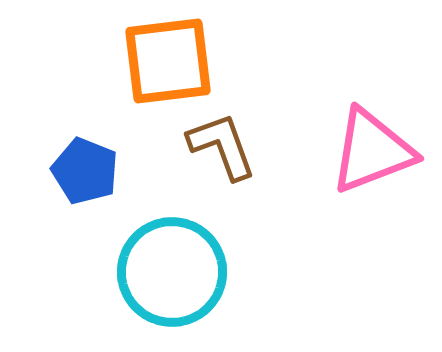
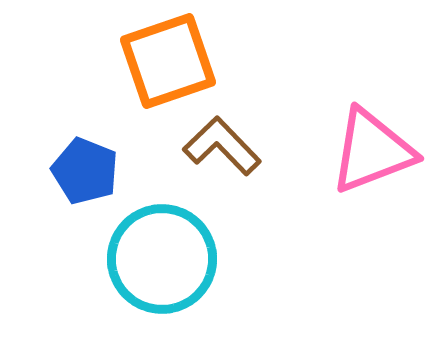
orange square: rotated 12 degrees counterclockwise
brown L-shape: rotated 24 degrees counterclockwise
cyan circle: moved 10 px left, 13 px up
